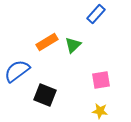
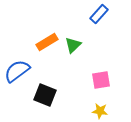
blue rectangle: moved 3 px right
